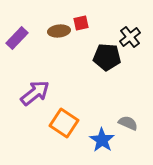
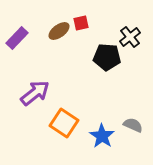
brown ellipse: rotated 30 degrees counterclockwise
gray semicircle: moved 5 px right, 2 px down
blue star: moved 4 px up
